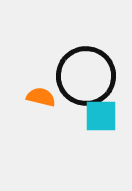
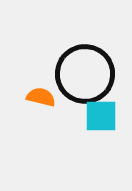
black circle: moved 1 px left, 2 px up
